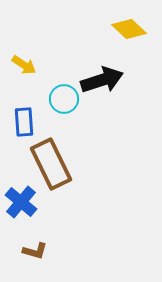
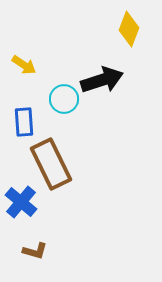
yellow diamond: rotated 68 degrees clockwise
